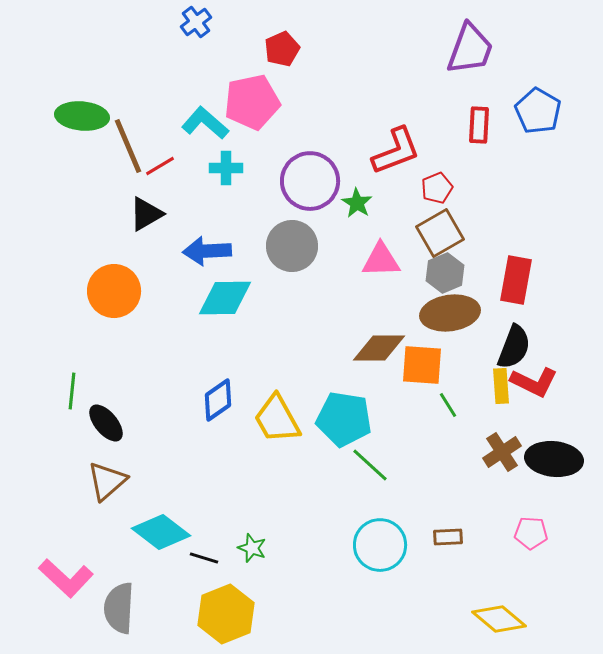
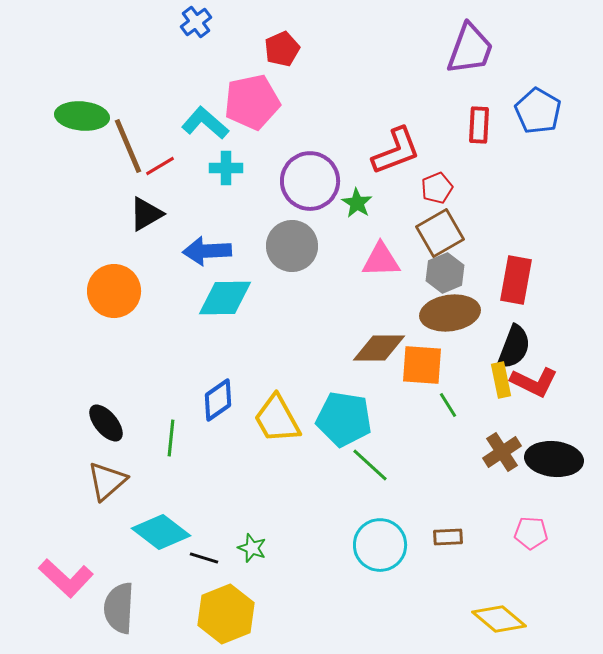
yellow rectangle at (501, 386): moved 6 px up; rotated 8 degrees counterclockwise
green line at (72, 391): moved 99 px right, 47 px down
